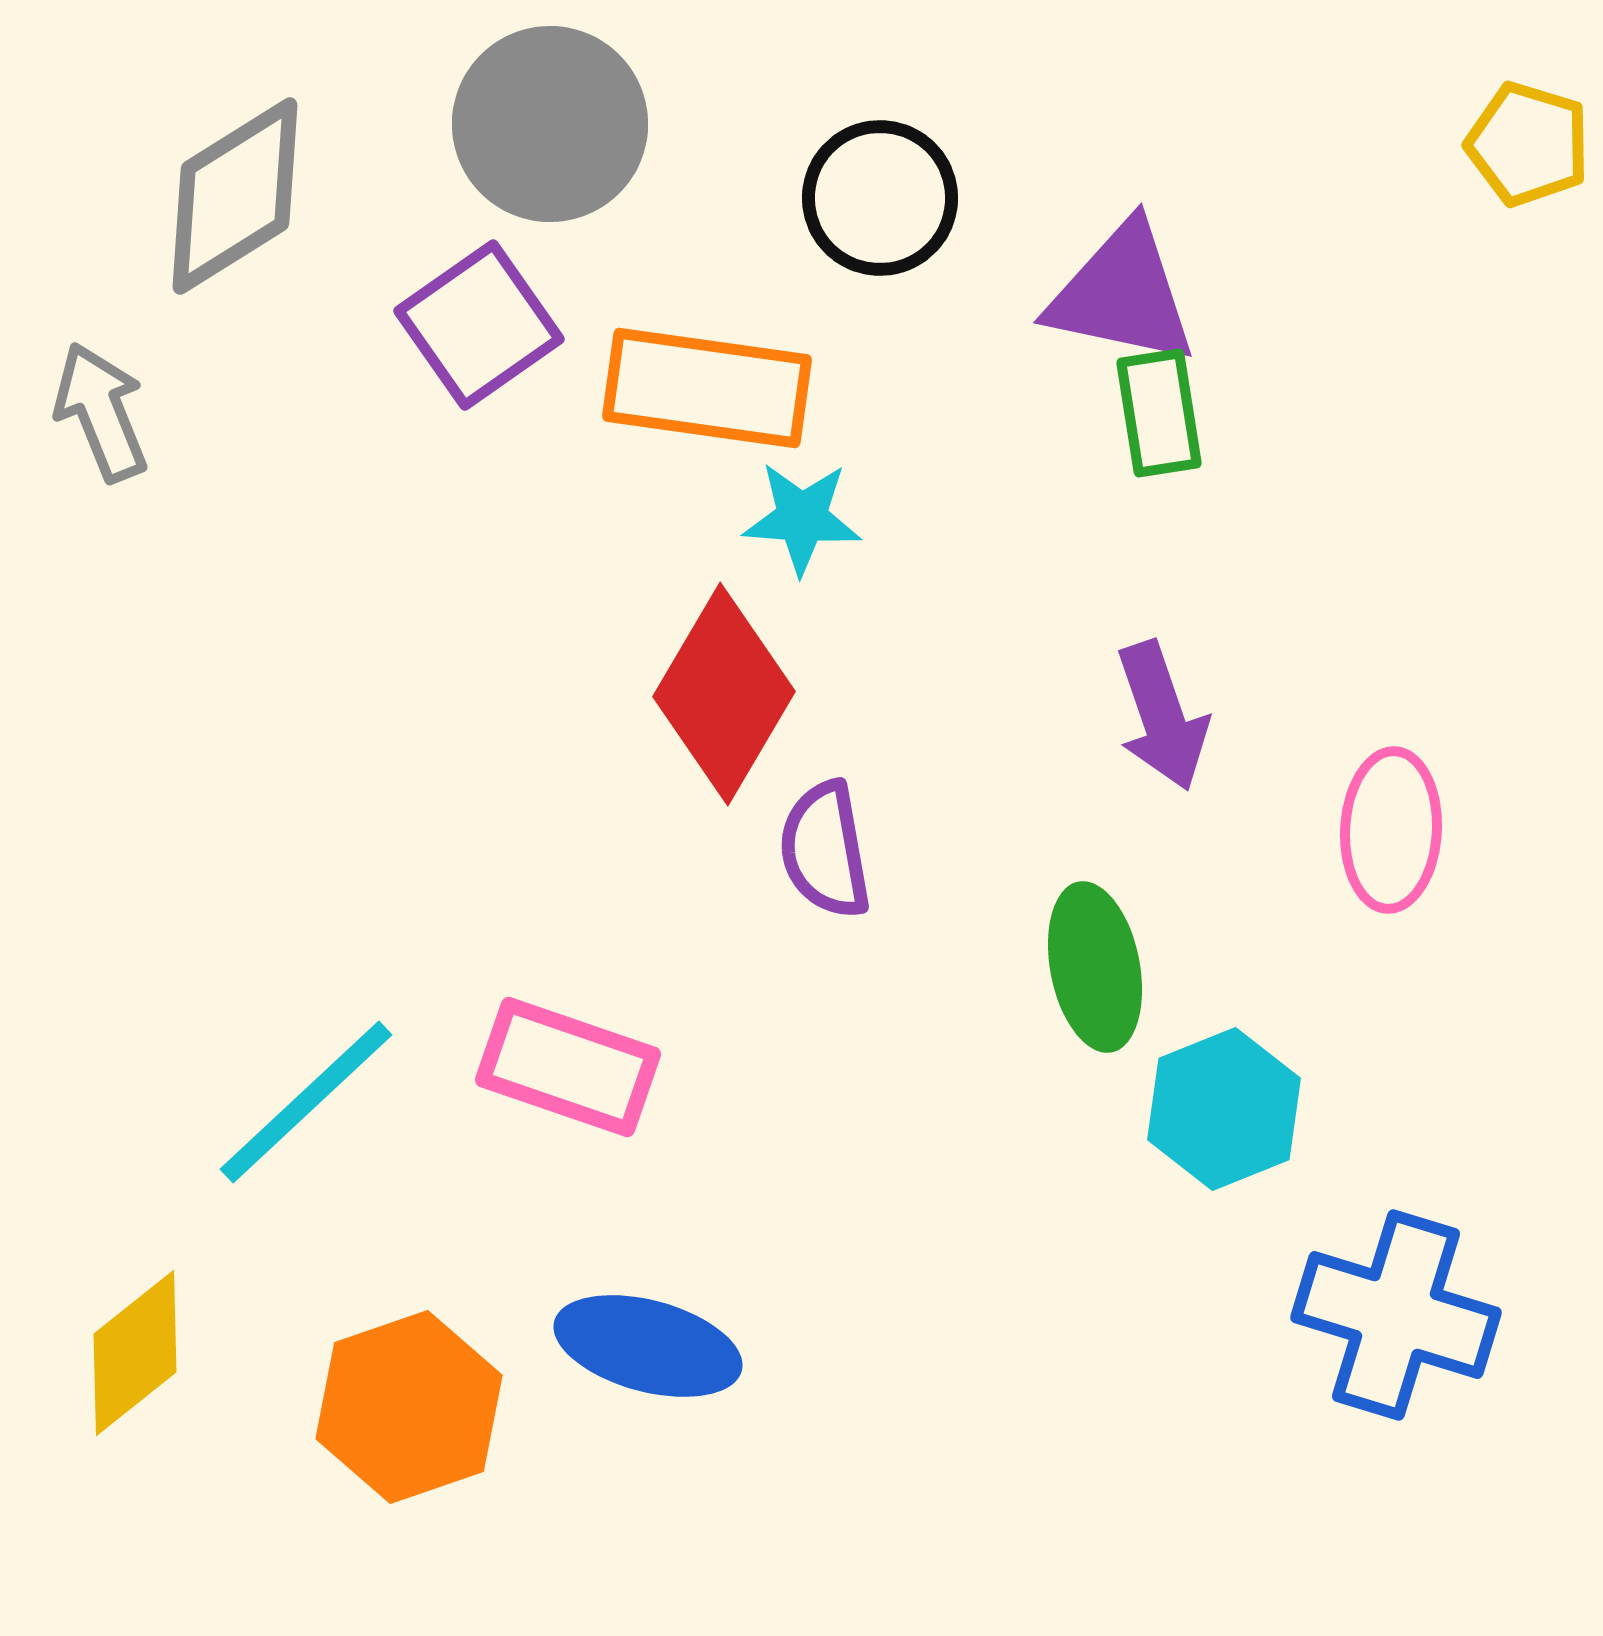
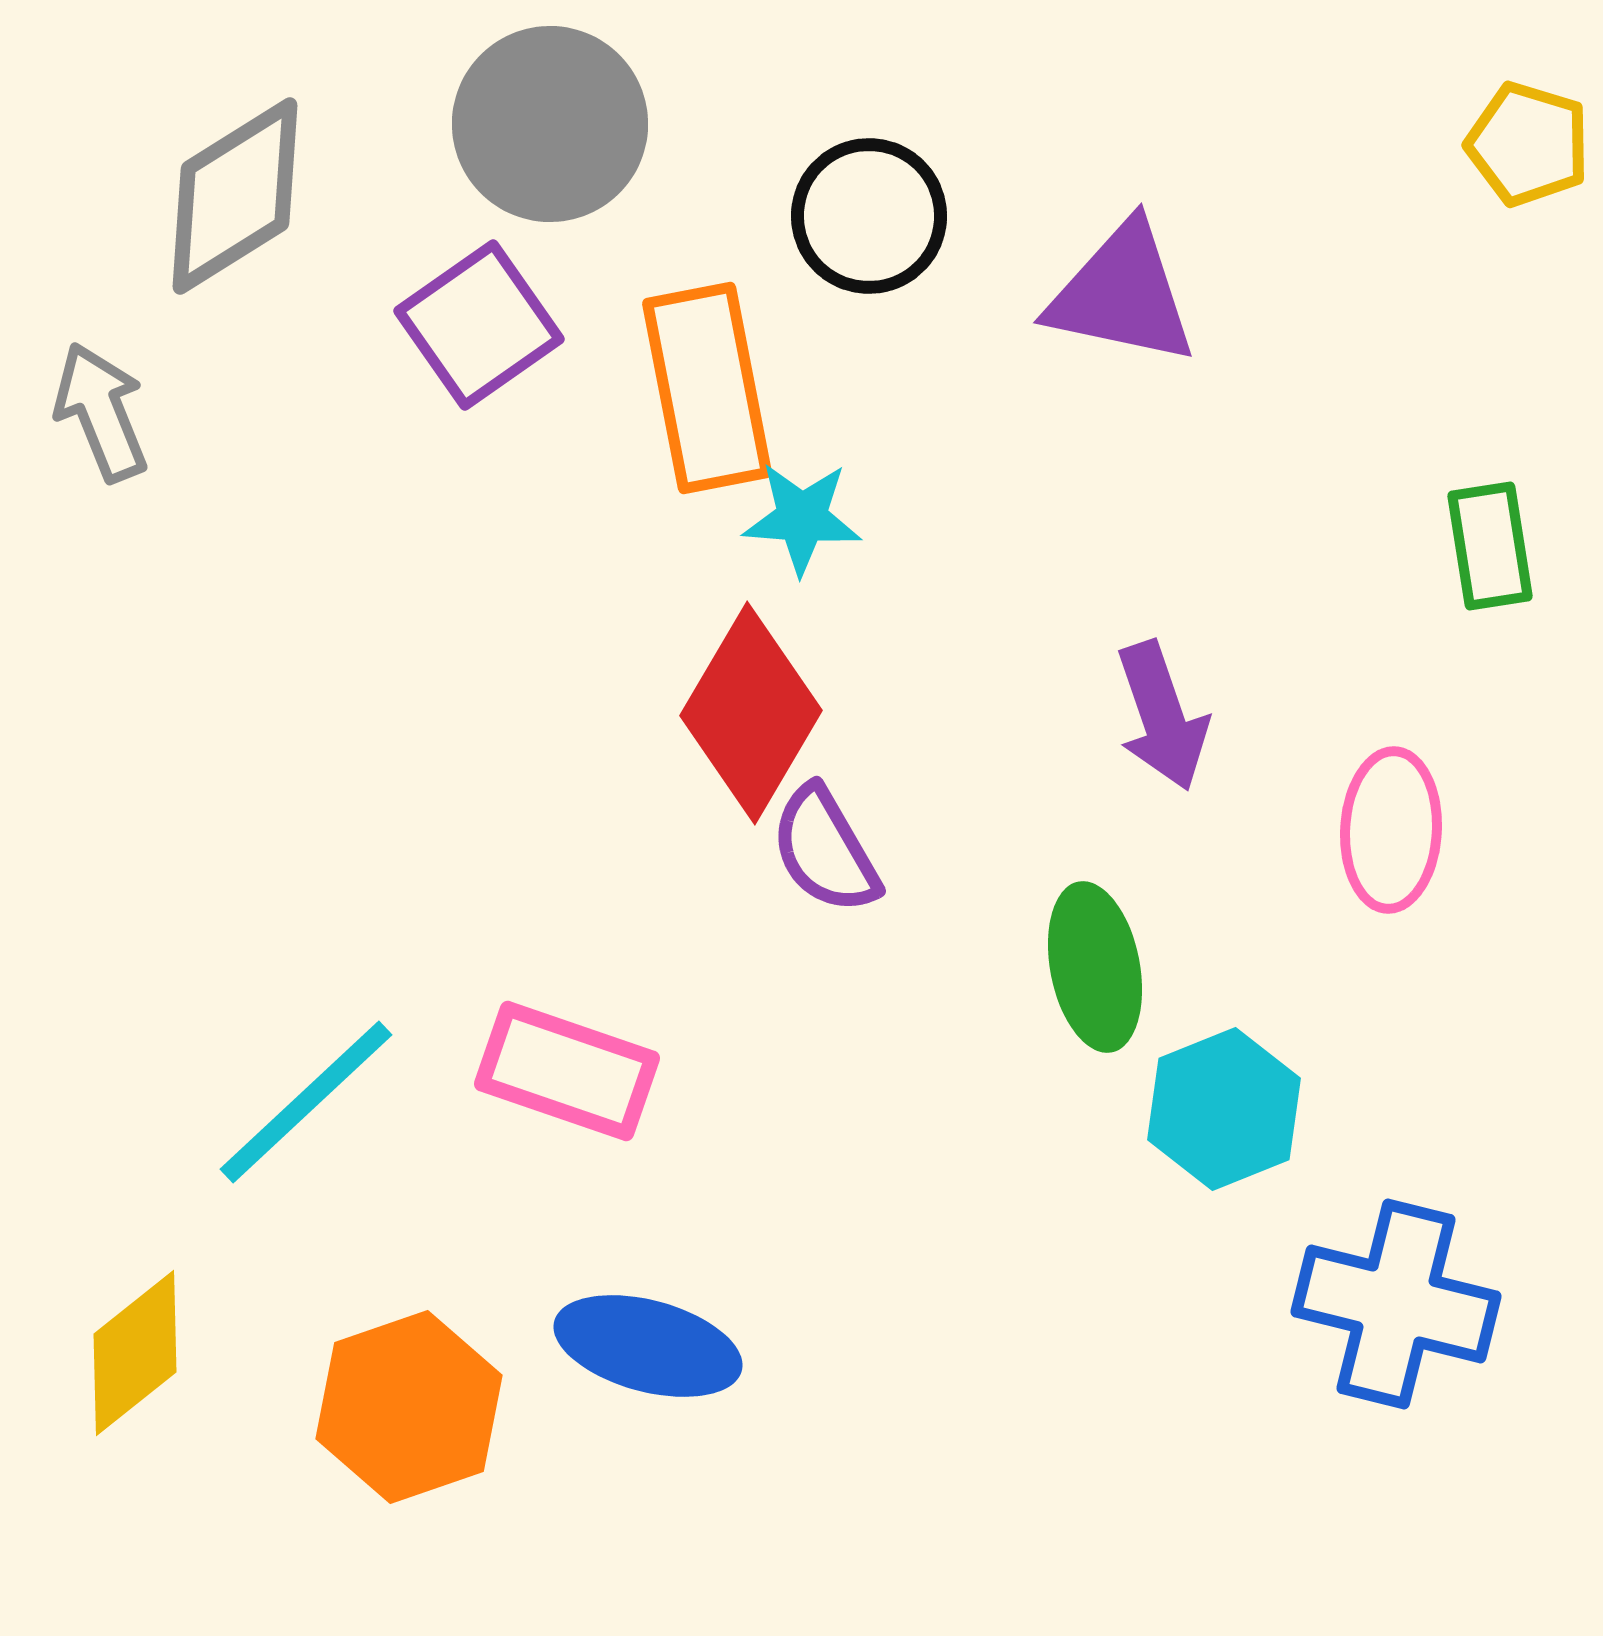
black circle: moved 11 px left, 18 px down
orange rectangle: rotated 71 degrees clockwise
green rectangle: moved 331 px right, 133 px down
red diamond: moved 27 px right, 19 px down
purple semicircle: rotated 20 degrees counterclockwise
pink rectangle: moved 1 px left, 4 px down
blue cross: moved 11 px up; rotated 3 degrees counterclockwise
